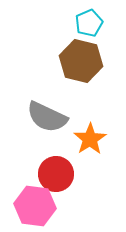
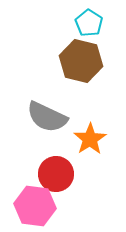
cyan pentagon: rotated 16 degrees counterclockwise
